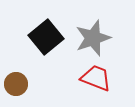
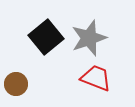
gray star: moved 4 px left
